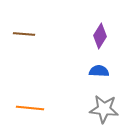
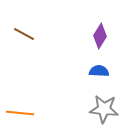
brown line: rotated 25 degrees clockwise
orange line: moved 10 px left, 5 px down
